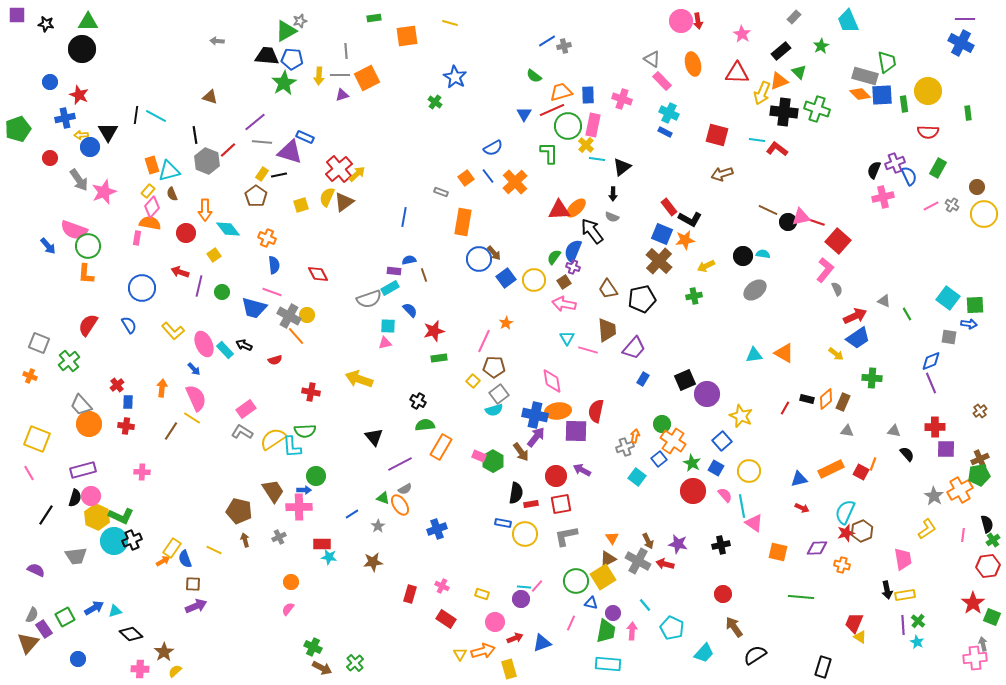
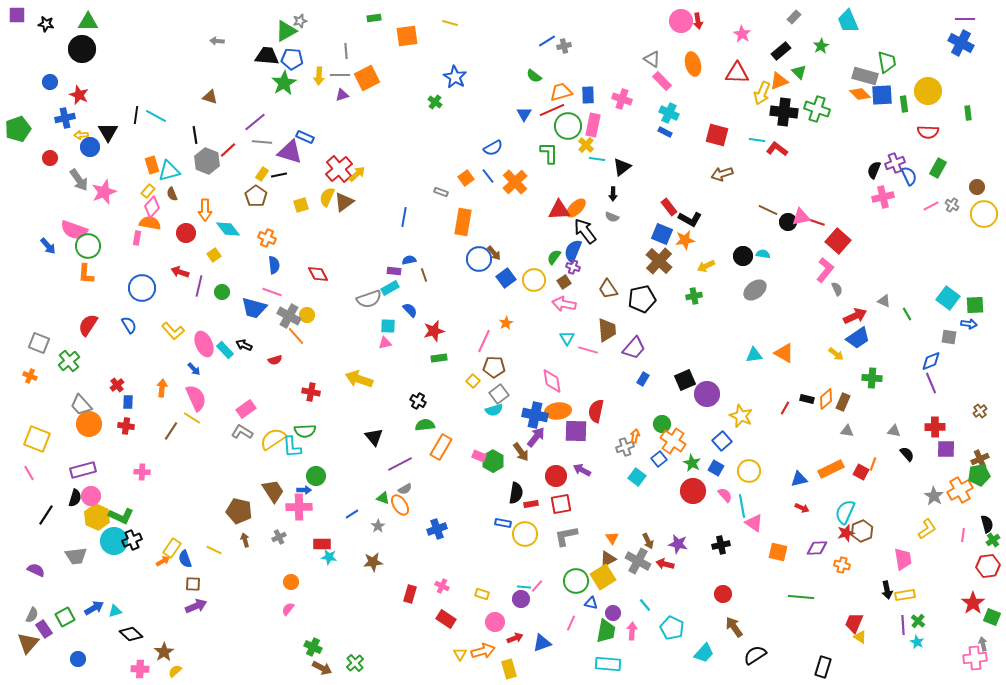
black arrow at (592, 231): moved 7 px left
